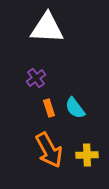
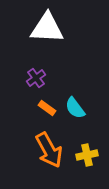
orange rectangle: moved 2 px left; rotated 36 degrees counterclockwise
yellow cross: rotated 10 degrees counterclockwise
